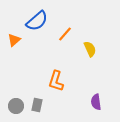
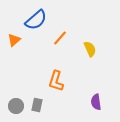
blue semicircle: moved 1 px left, 1 px up
orange line: moved 5 px left, 4 px down
